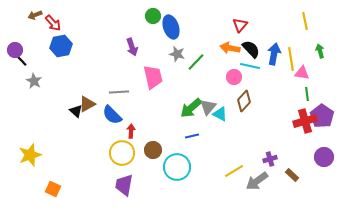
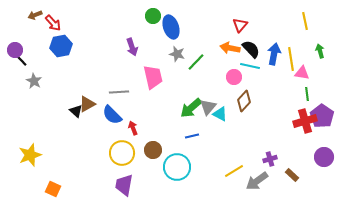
red arrow at (131, 131): moved 2 px right, 3 px up; rotated 24 degrees counterclockwise
